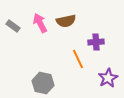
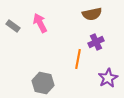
brown semicircle: moved 26 px right, 7 px up
purple cross: rotated 21 degrees counterclockwise
orange line: rotated 36 degrees clockwise
